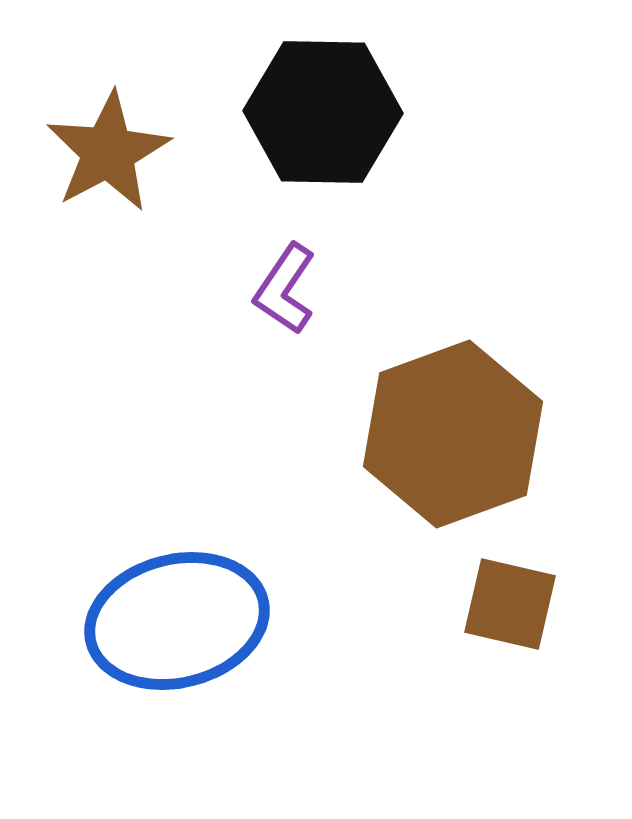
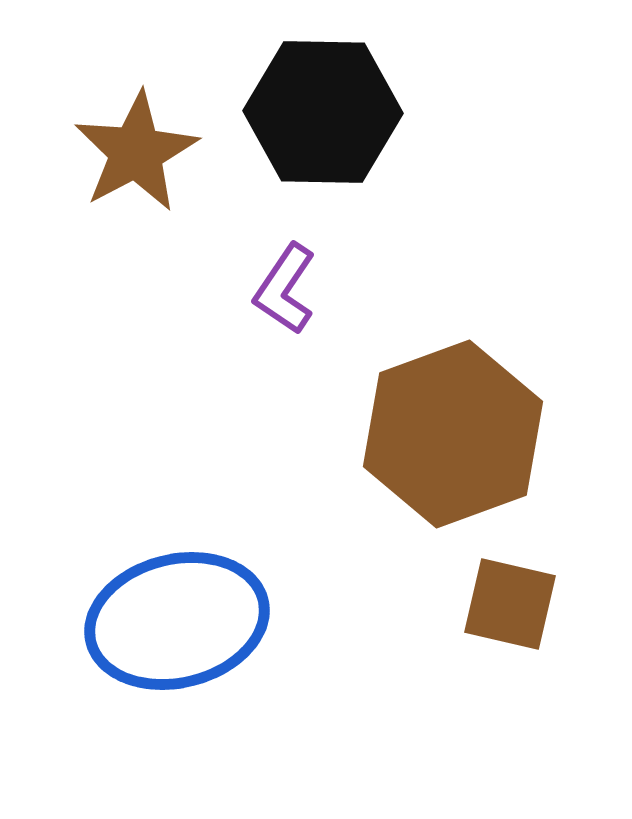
brown star: moved 28 px right
